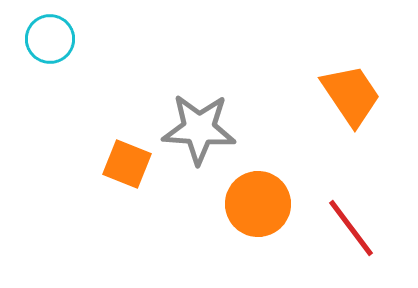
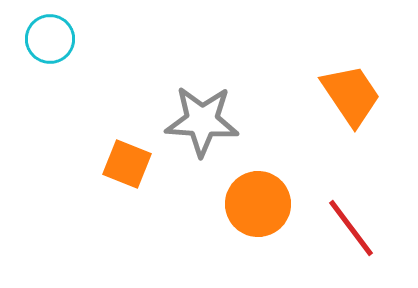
gray star: moved 3 px right, 8 px up
